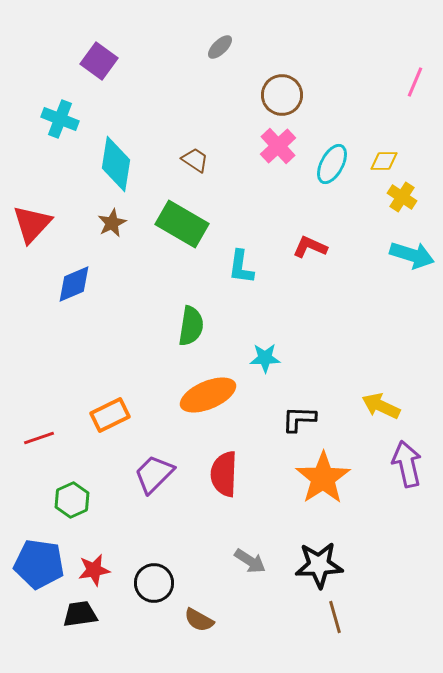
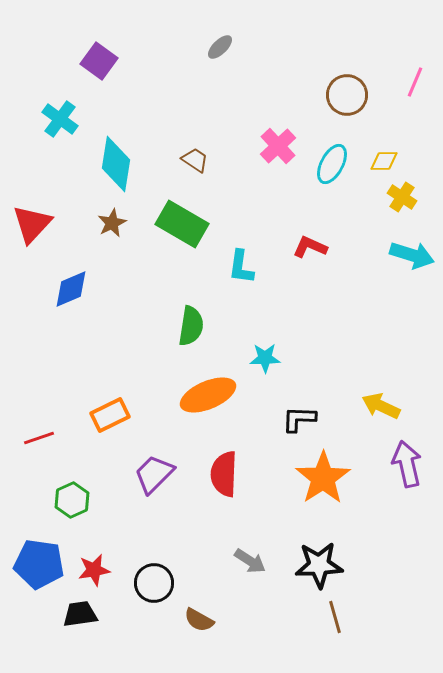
brown circle: moved 65 px right
cyan cross: rotated 15 degrees clockwise
blue diamond: moved 3 px left, 5 px down
